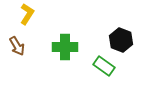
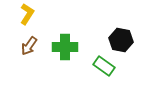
black hexagon: rotated 10 degrees counterclockwise
brown arrow: moved 12 px right; rotated 66 degrees clockwise
